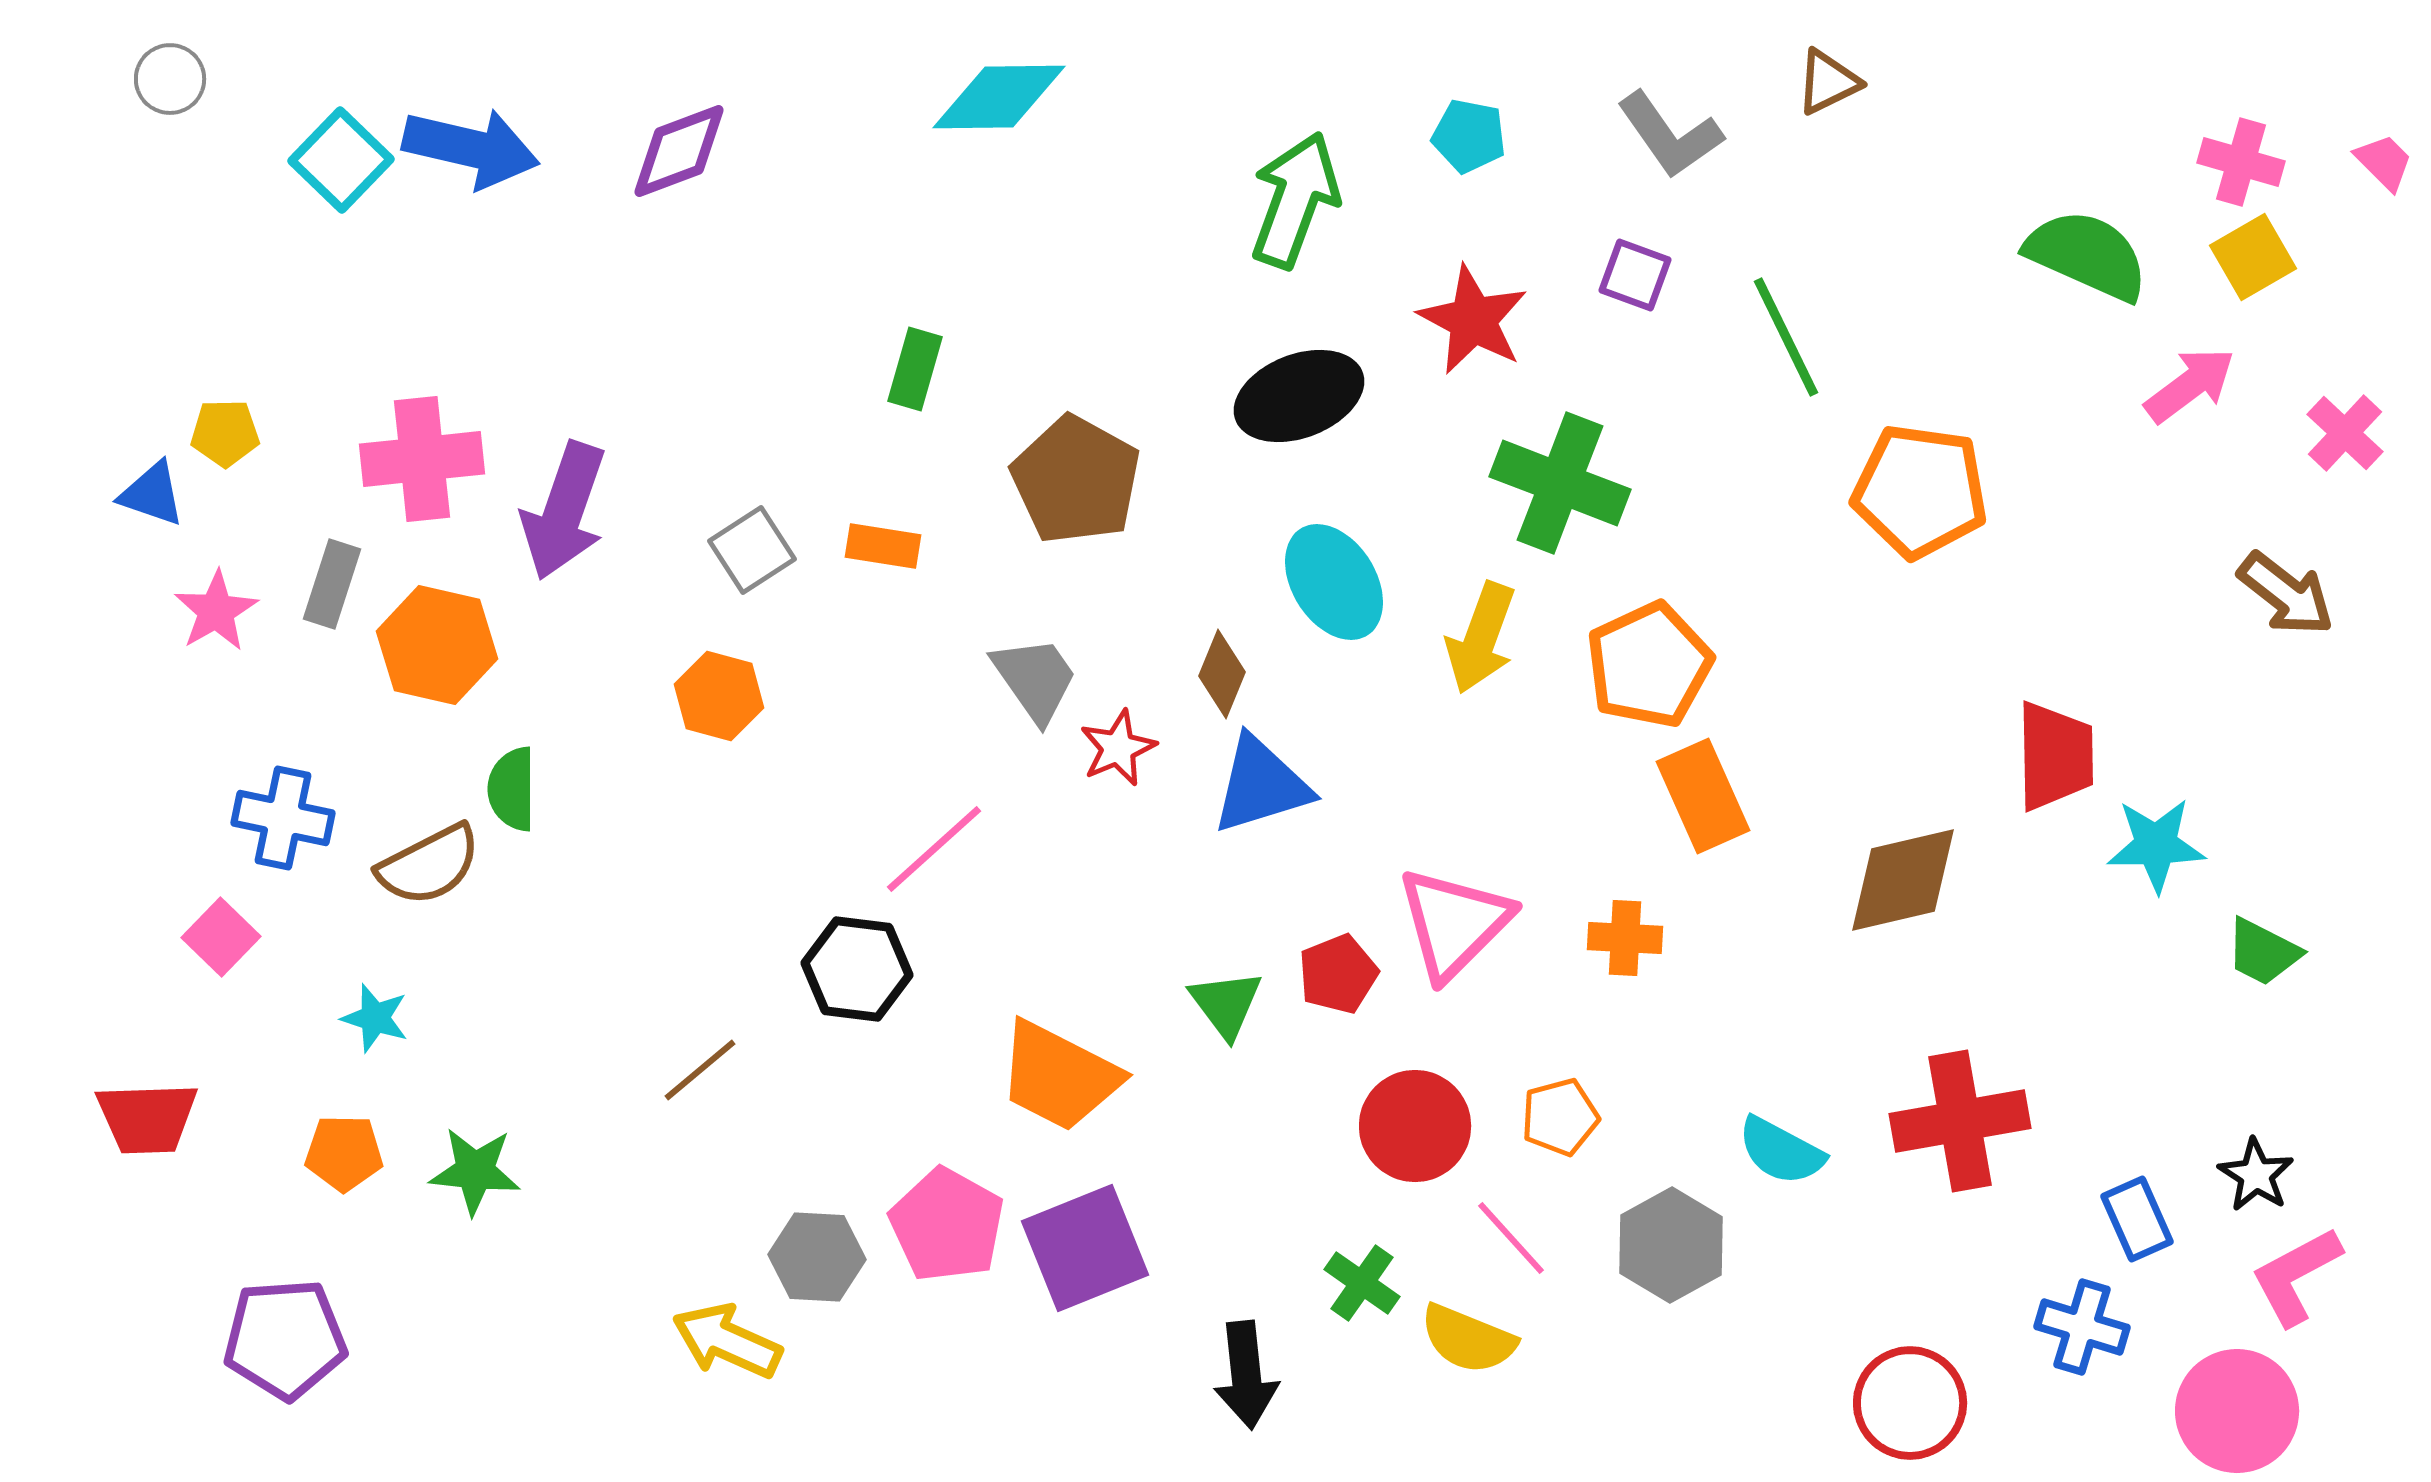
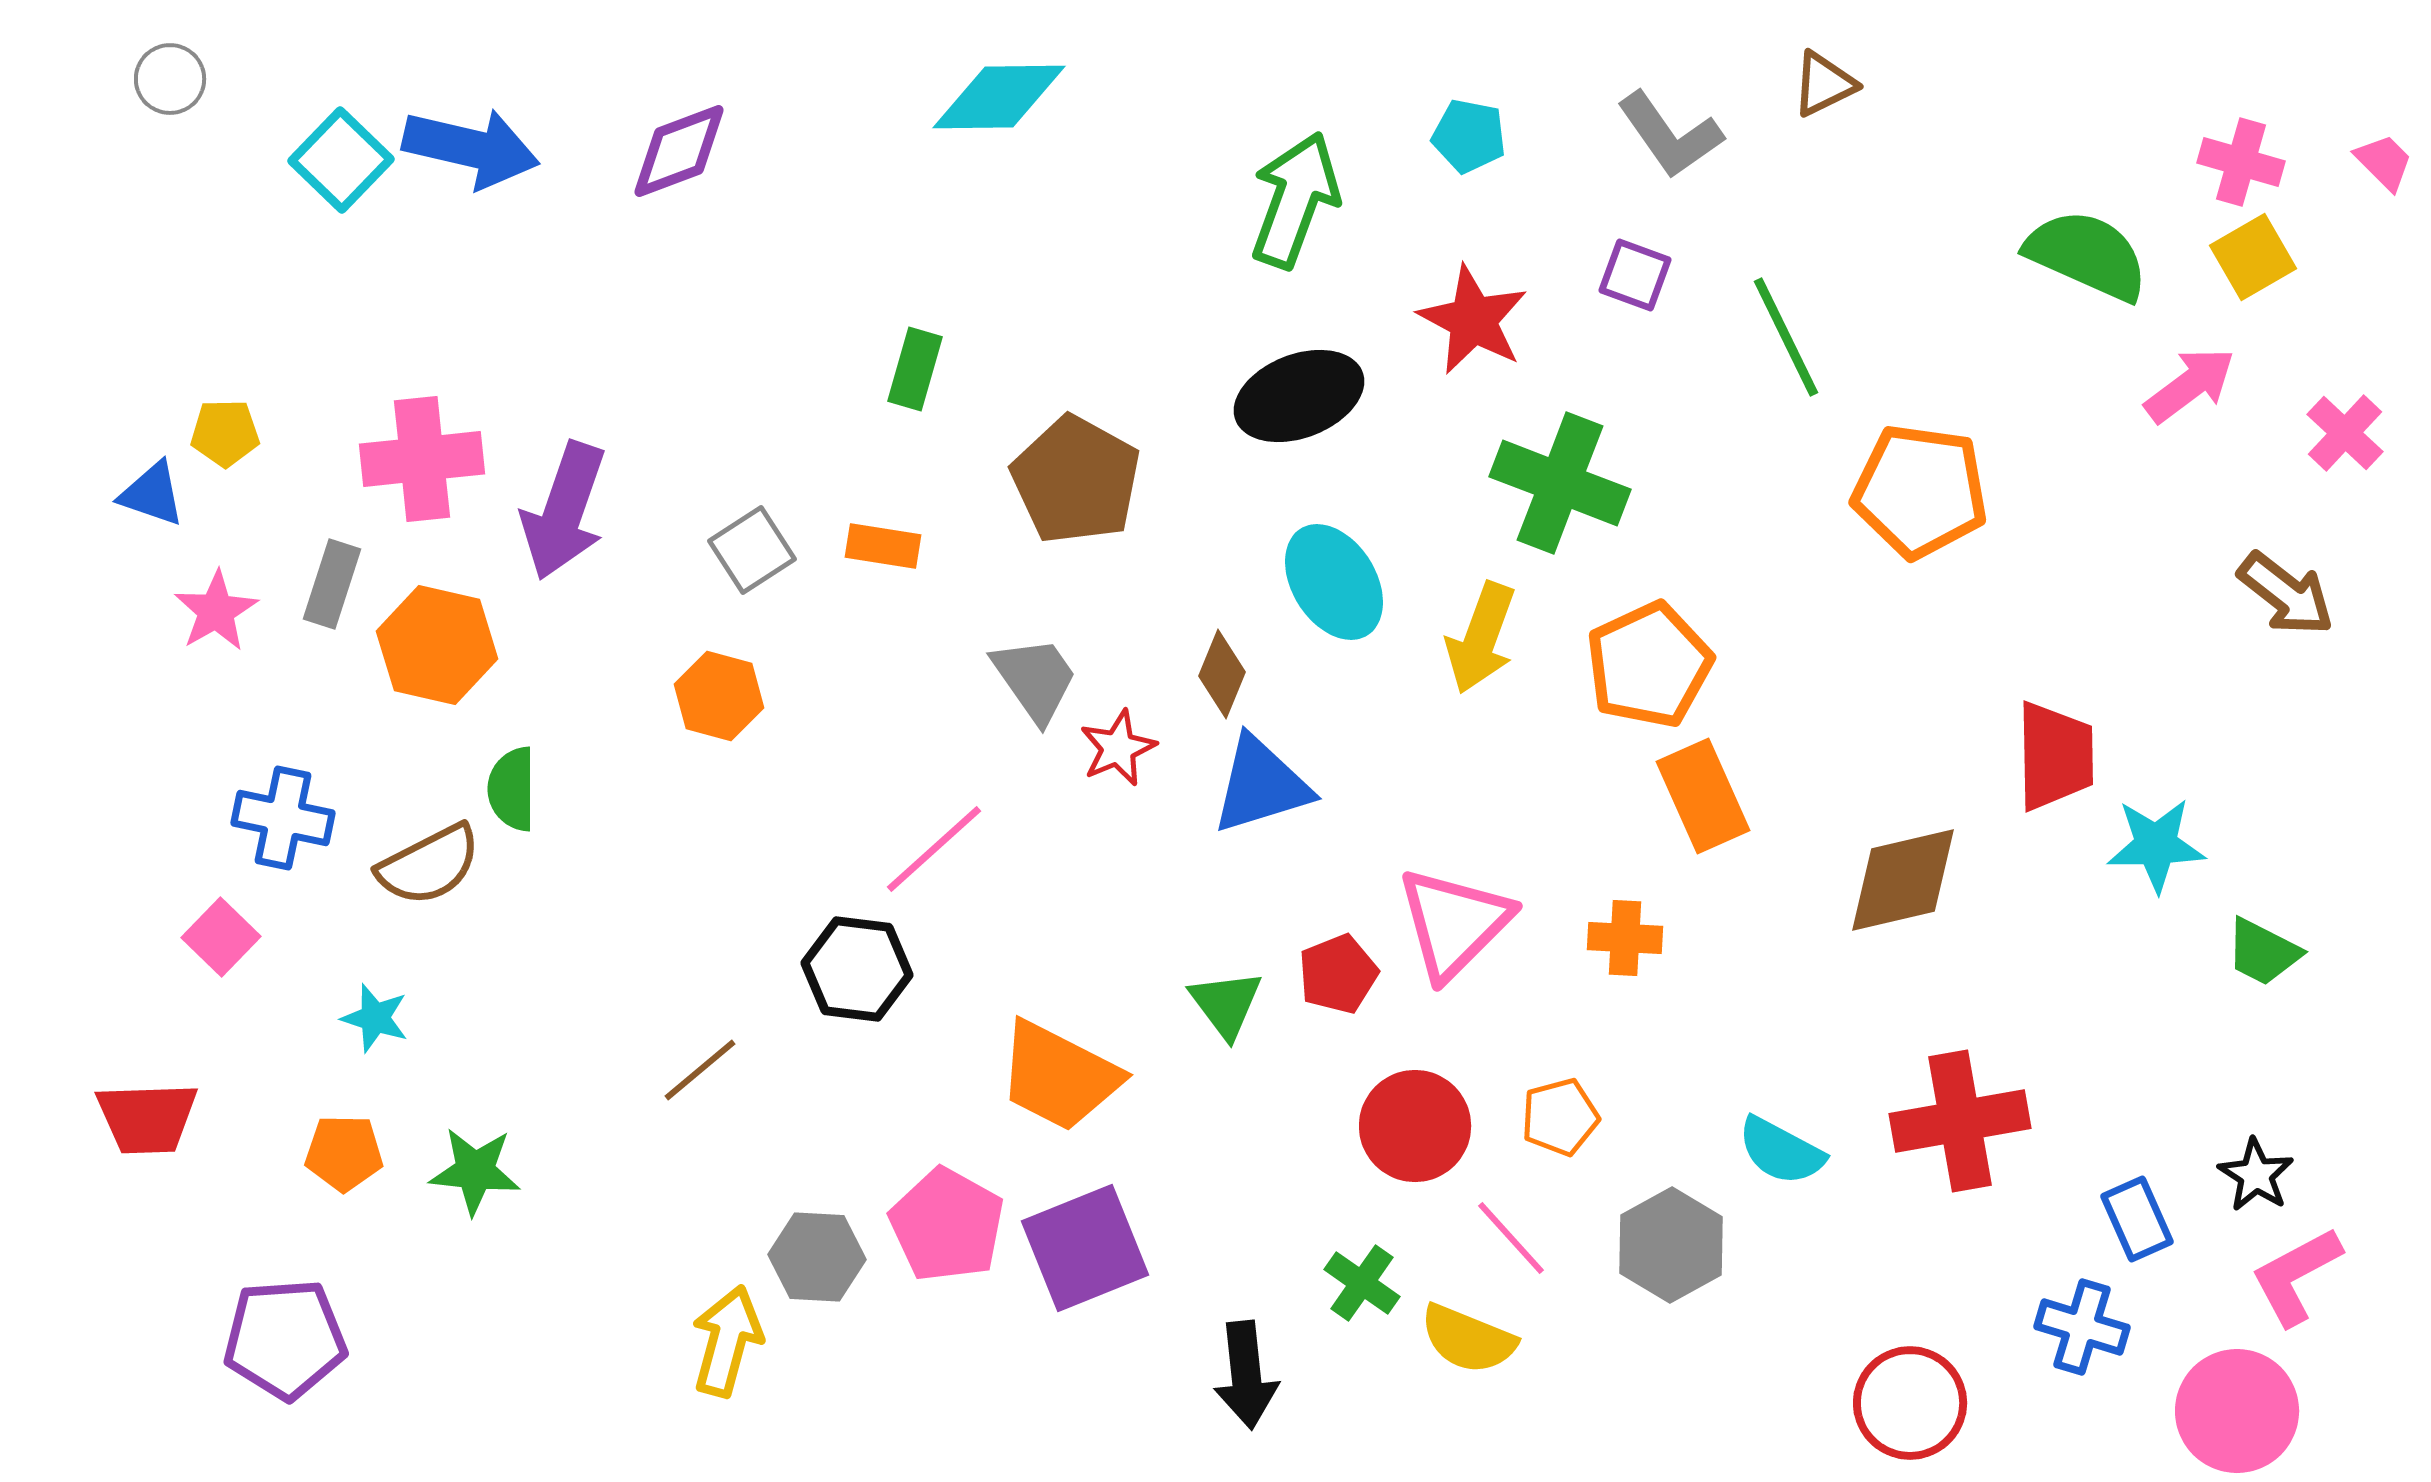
brown triangle at (1828, 82): moved 4 px left, 2 px down
yellow arrow at (727, 1341): rotated 81 degrees clockwise
